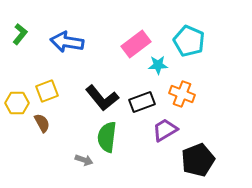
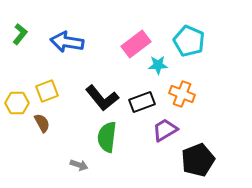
gray arrow: moved 5 px left, 5 px down
